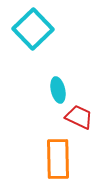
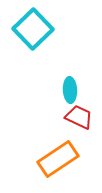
cyan ellipse: moved 12 px right; rotated 10 degrees clockwise
orange rectangle: rotated 57 degrees clockwise
